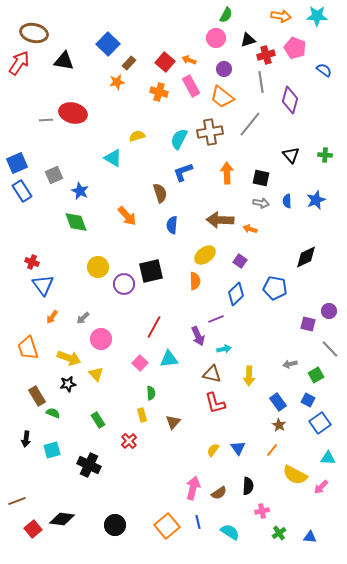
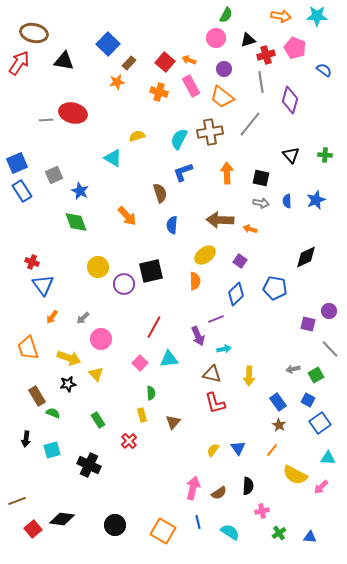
gray arrow at (290, 364): moved 3 px right, 5 px down
orange square at (167, 526): moved 4 px left, 5 px down; rotated 20 degrees counterclockwise
